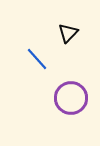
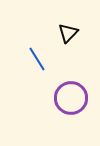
blue line: rotated 10 degrees clockwise
